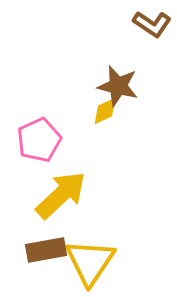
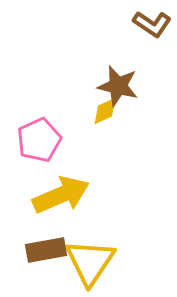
yellow arrow: rotated 20 degrees clockwise
